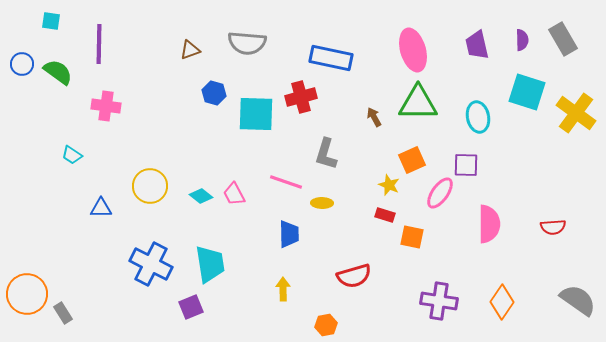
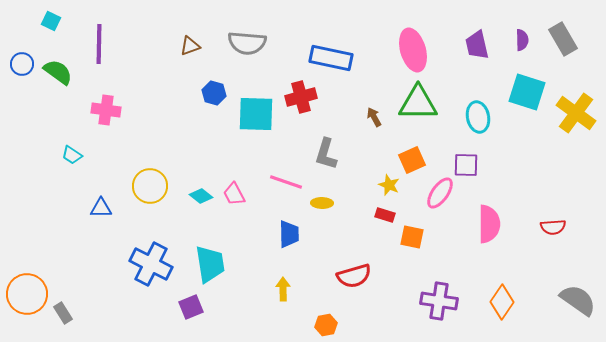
cyan square at (51, 21): rotated 18 degrees clockwise
brown triangle at (190, 50): moved 4 px up
pink cross at (106, 106): moved 4 px down
